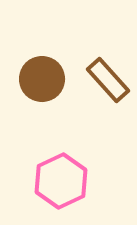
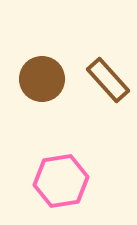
pink hexagon: rotated 16 degrees clockwise
